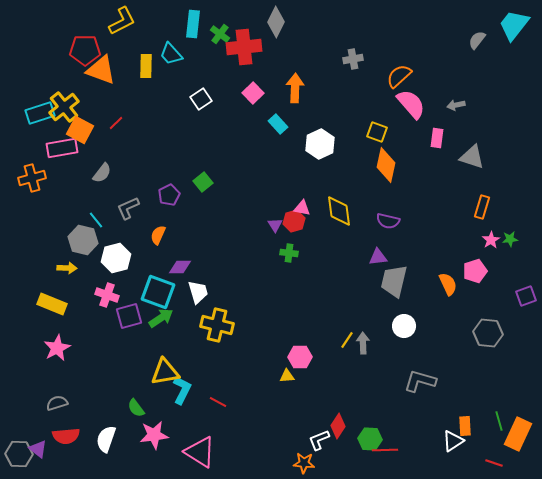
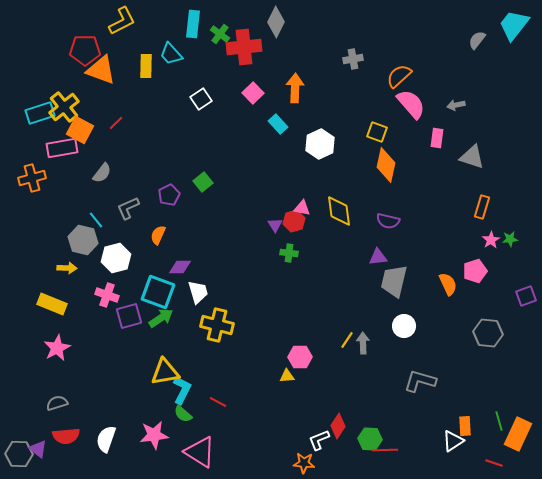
green semicircle at (136, 408): moved 47 px right, 6 px down; rotated 12 degrees counterclockwise
